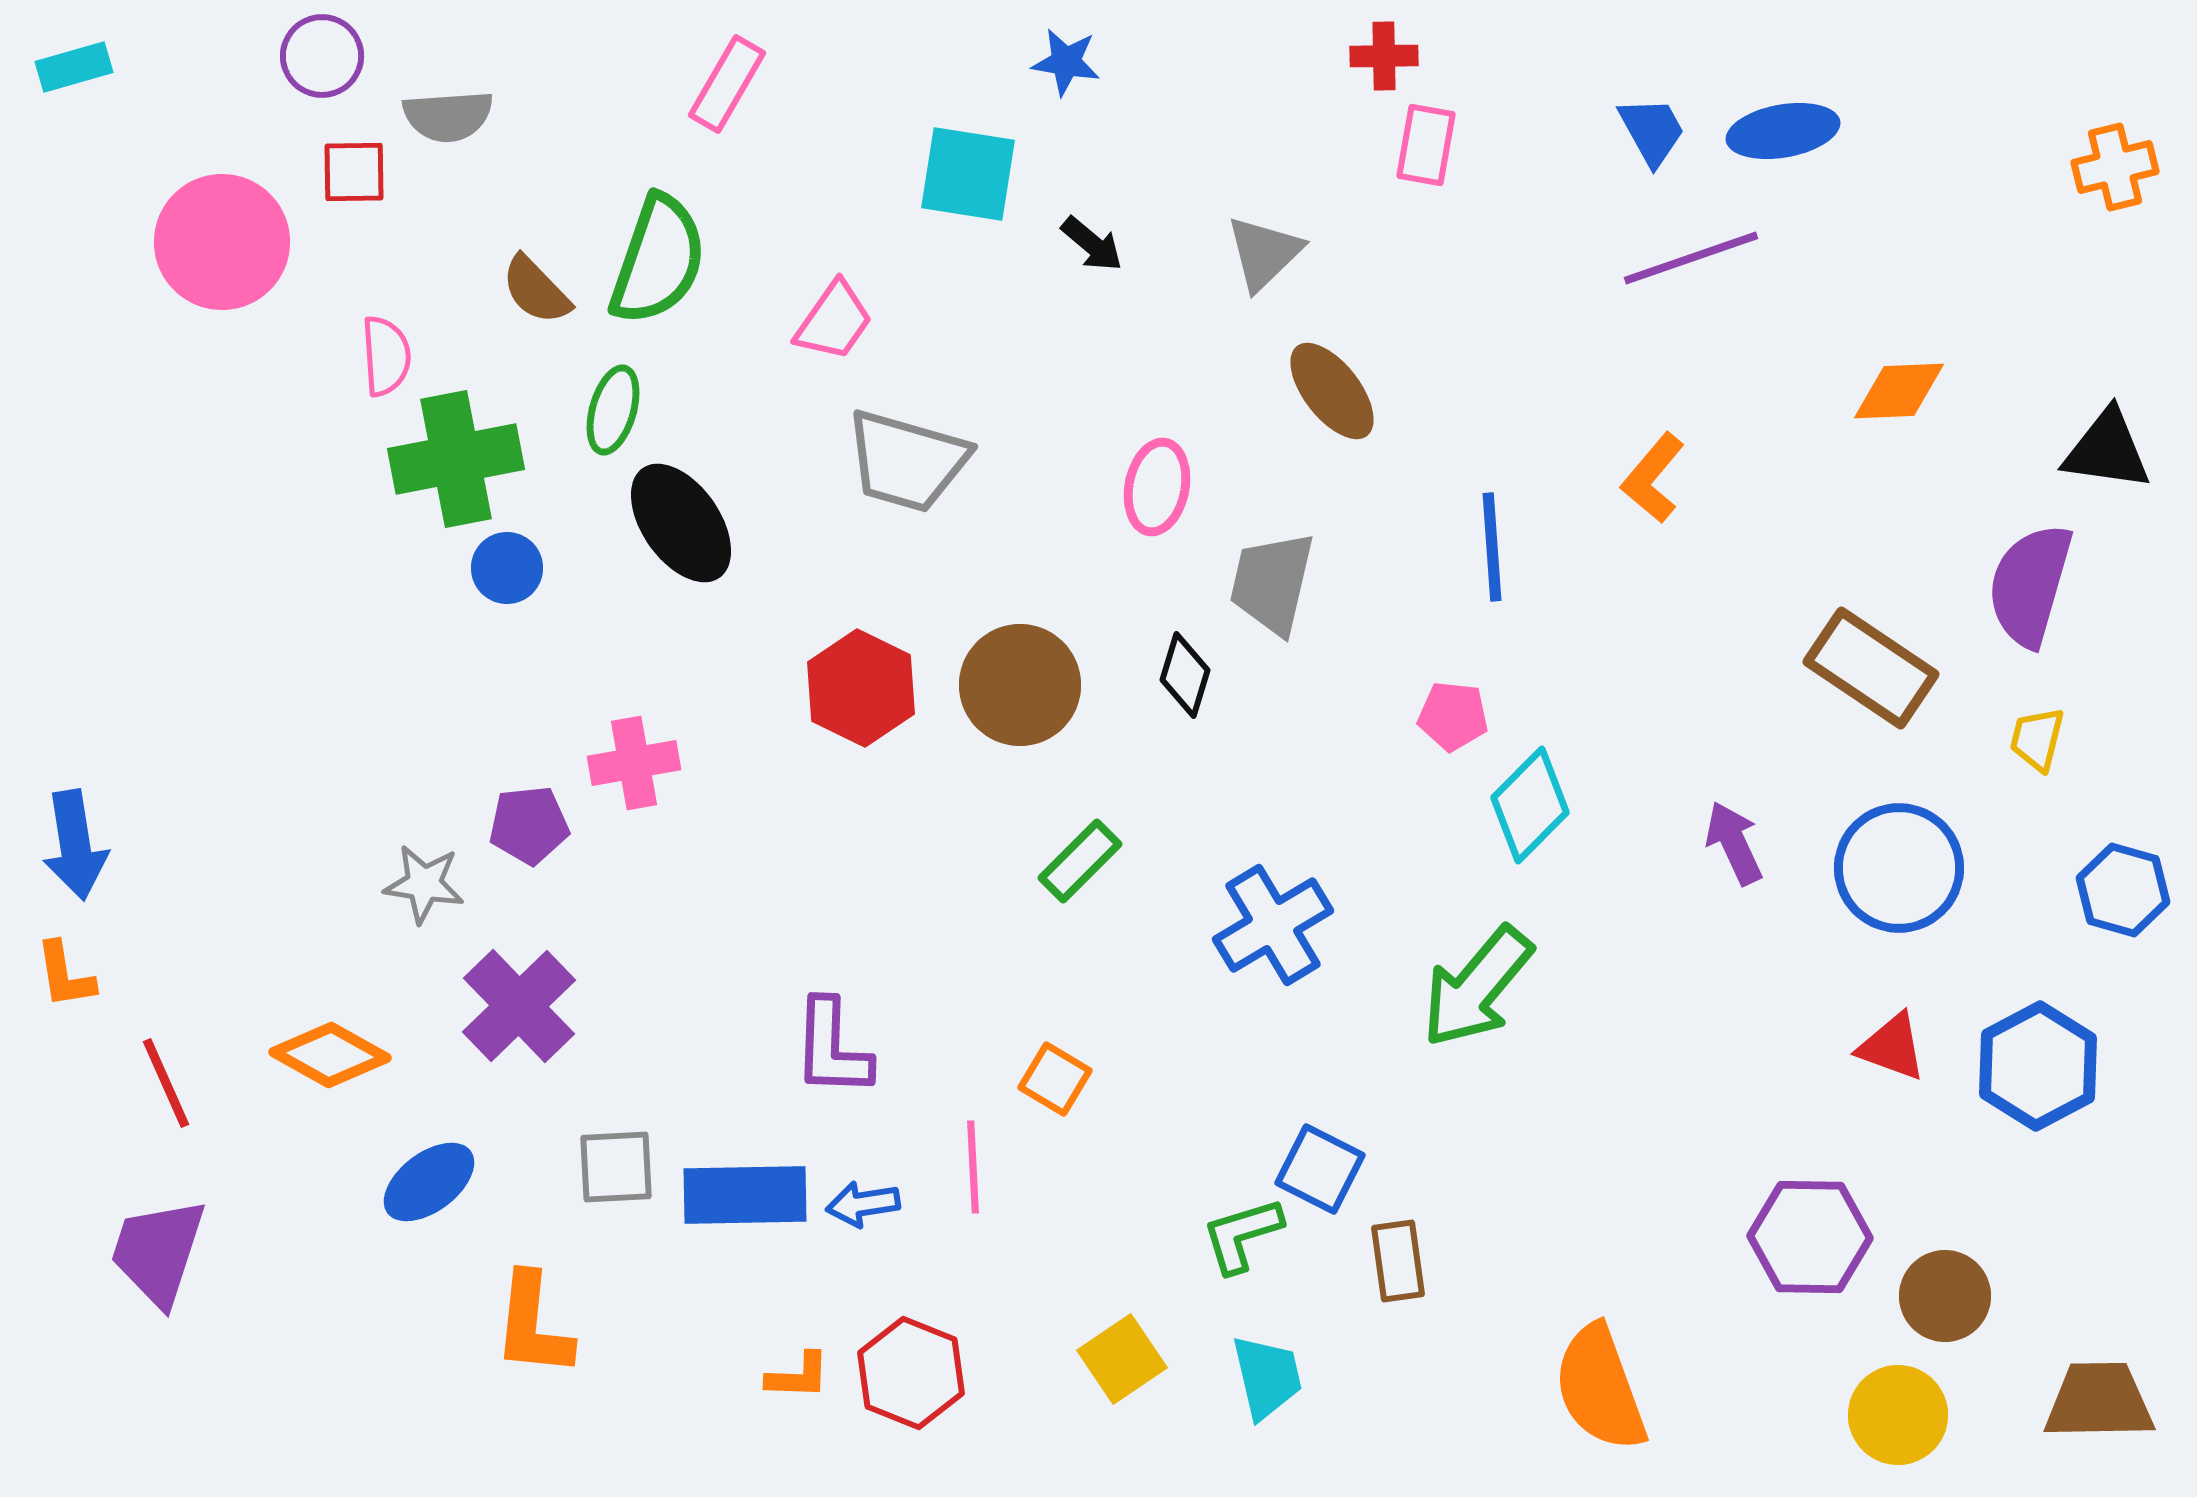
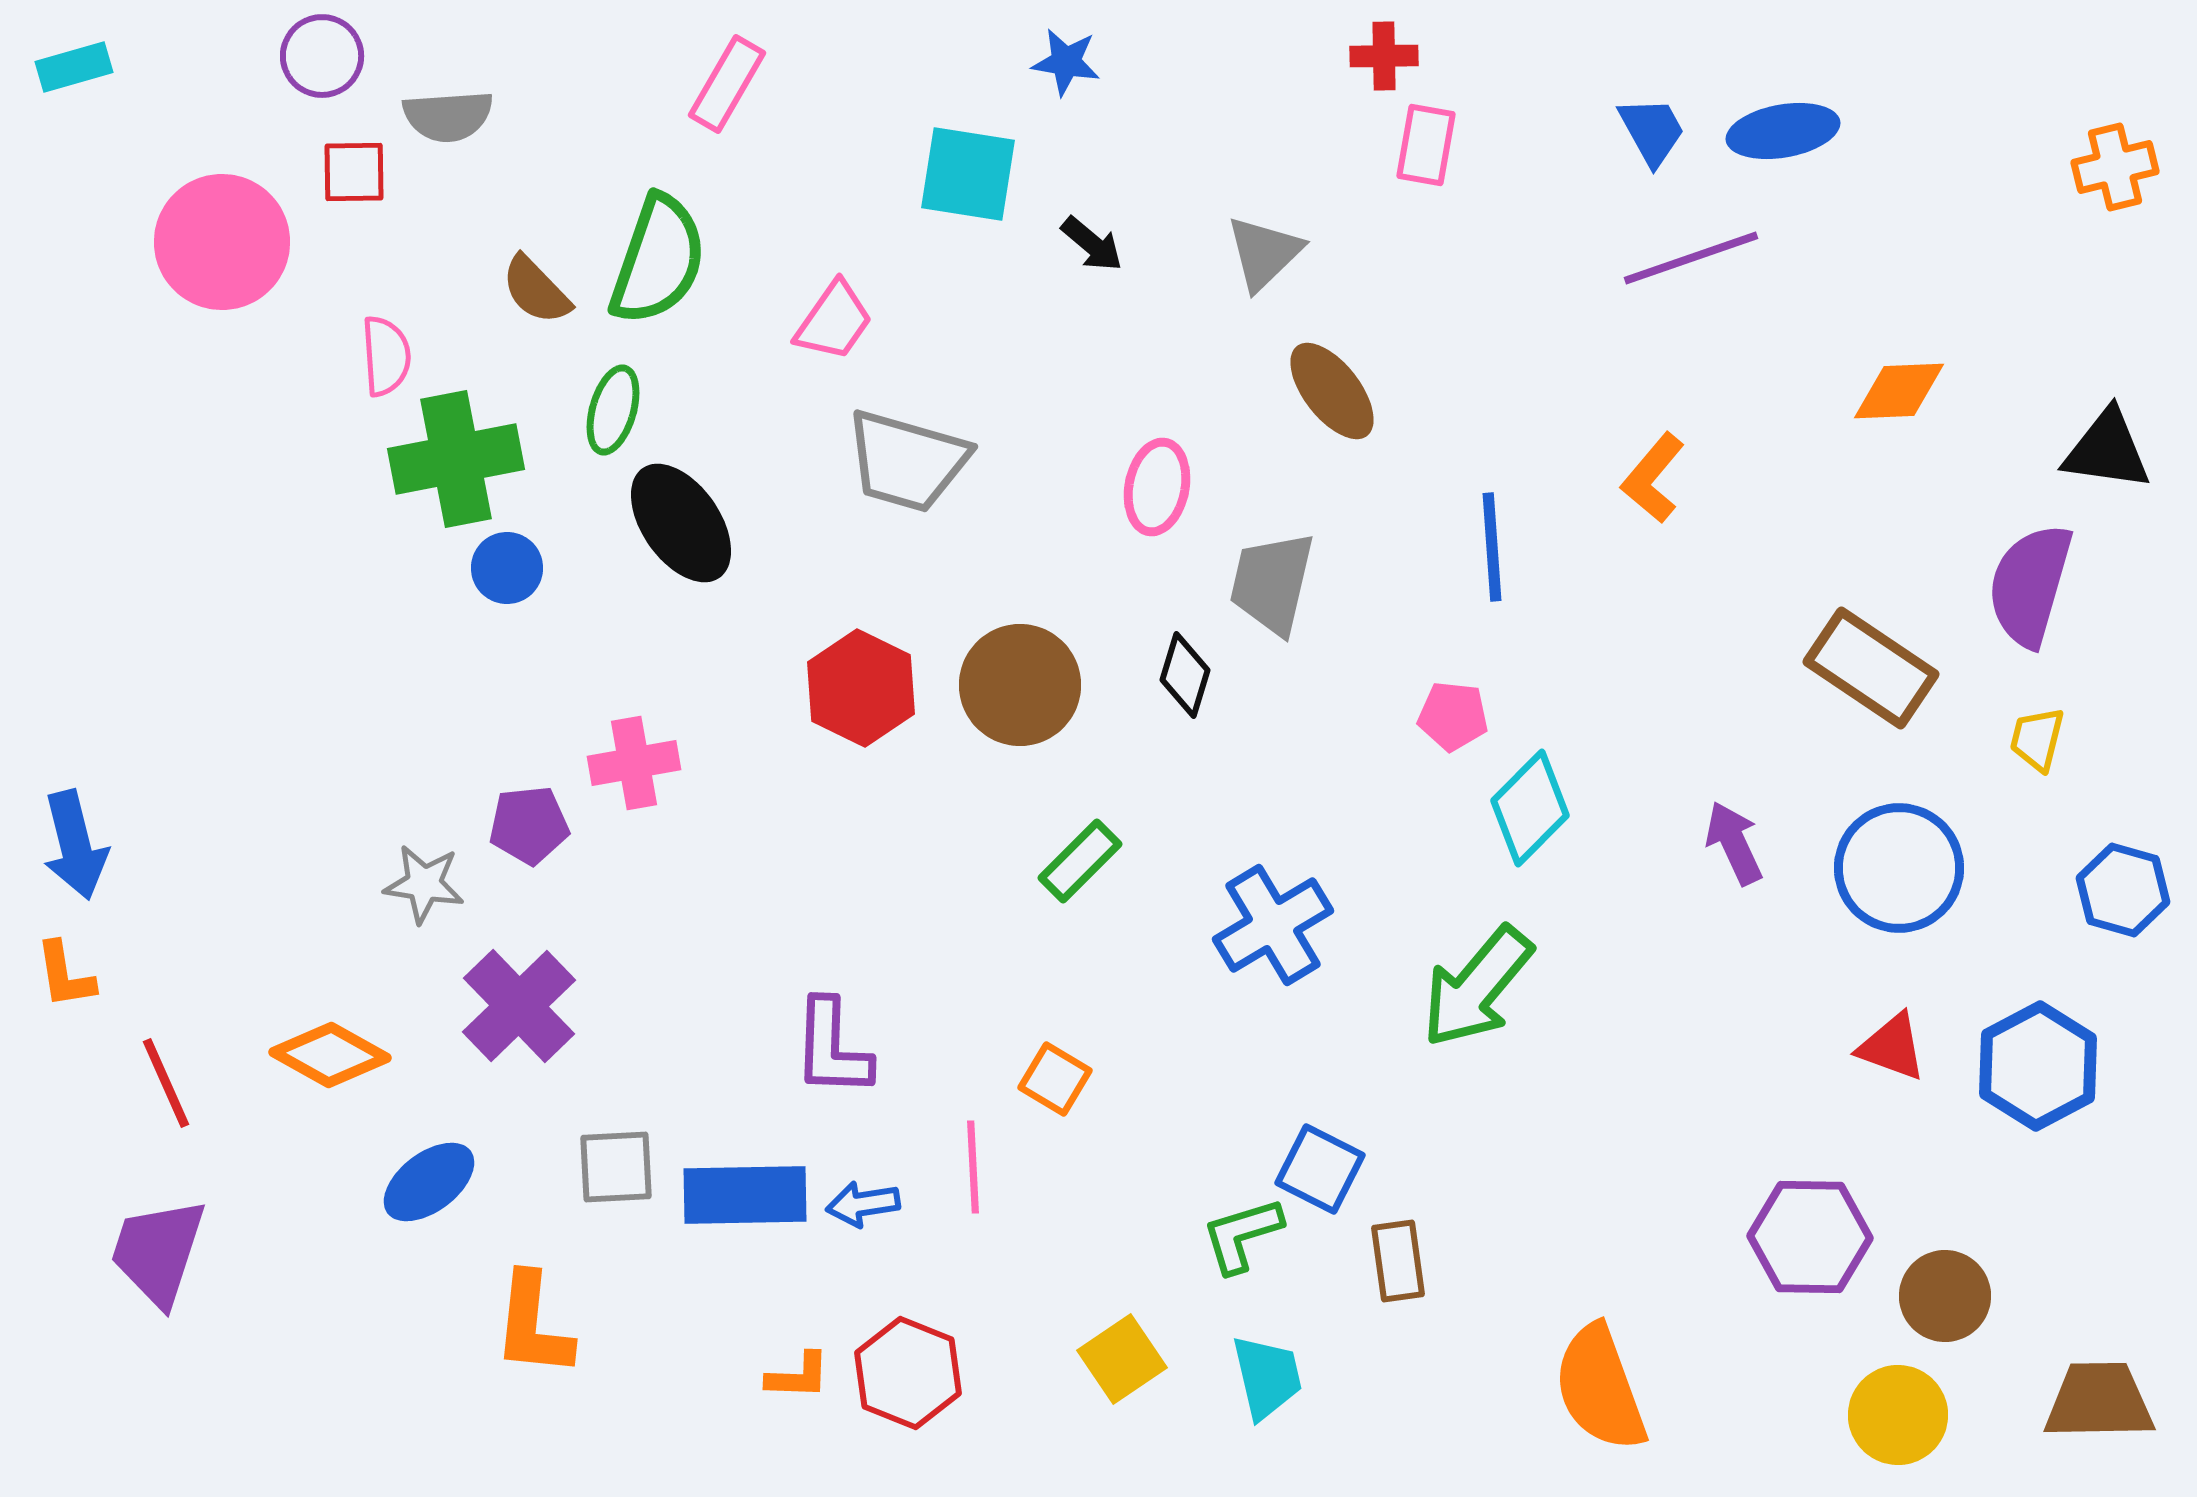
cyan diamond at (1530, 805): moved 3 px down
blue arrow at (75, 845): rotated 5 degrees counterclockwise
red hexagon at (911, 1373): moved 3 px left
